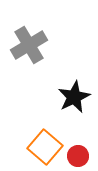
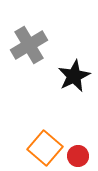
black star: moved 21 px up
orange square: moved 1 px down
